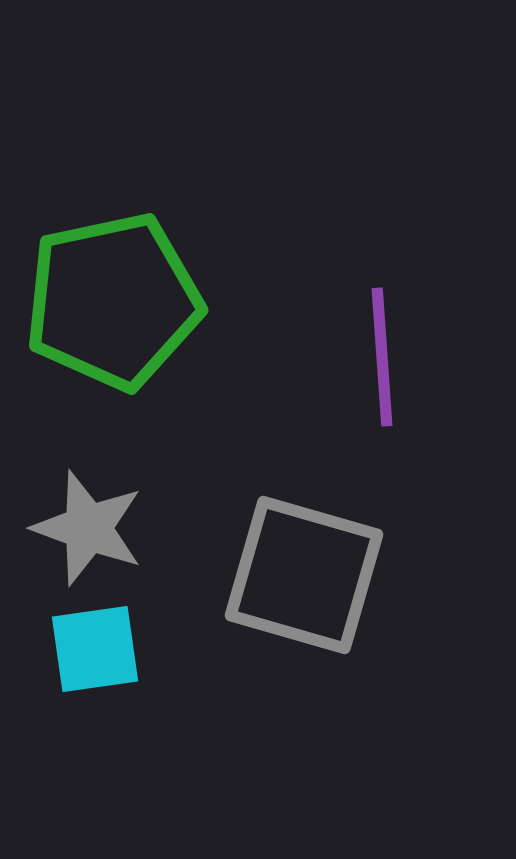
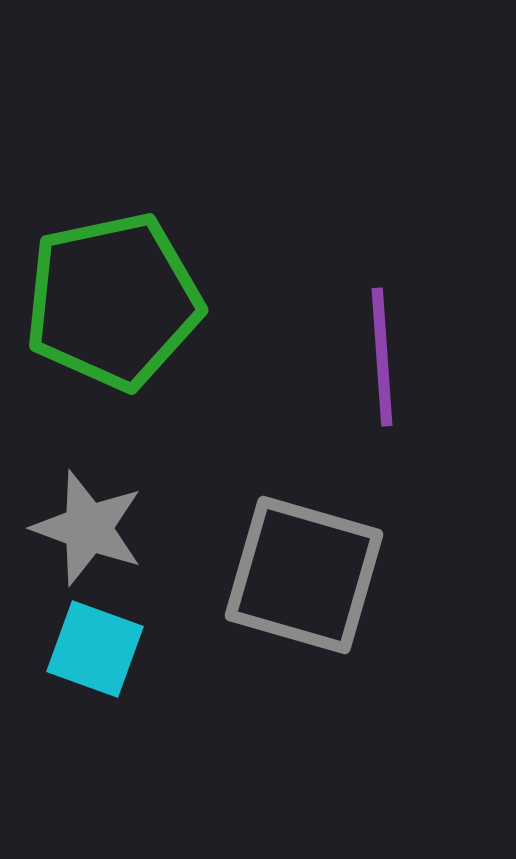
cyan square: rotated 28 degrees clockwise
